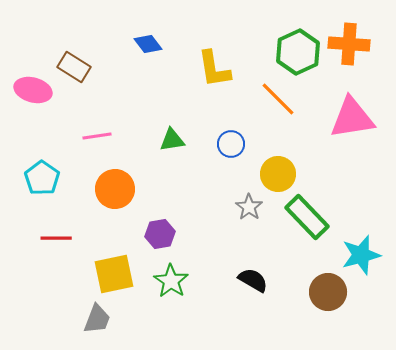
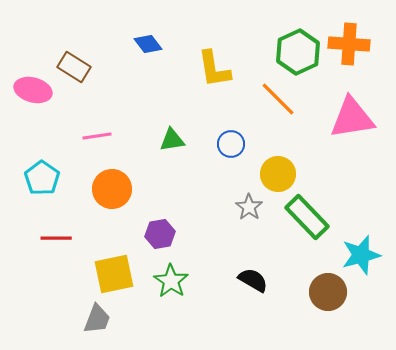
orange circle: moved 3 px left
